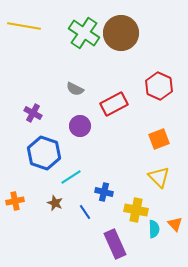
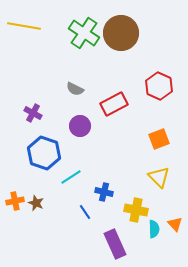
brown star: moved 19 px left
